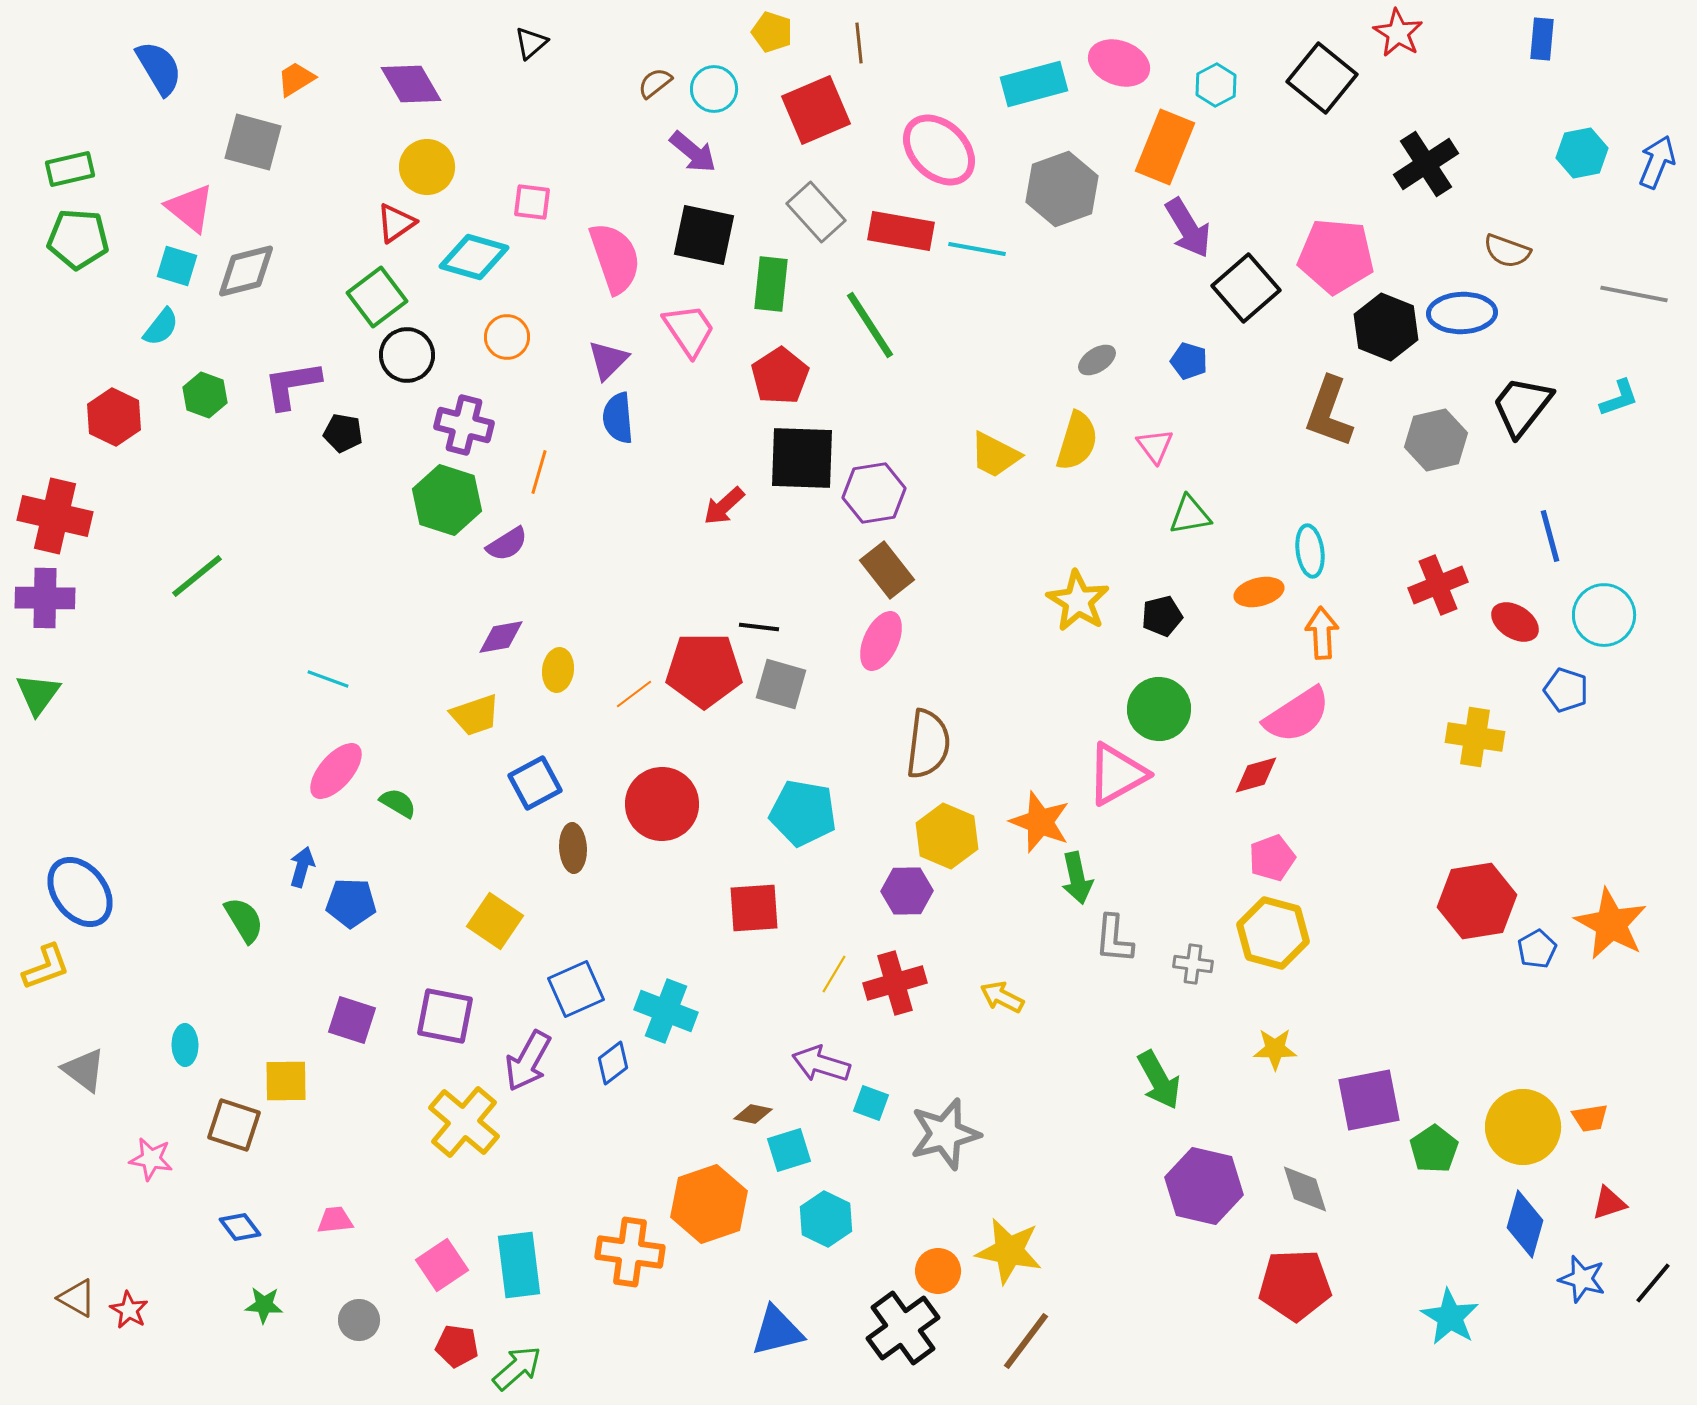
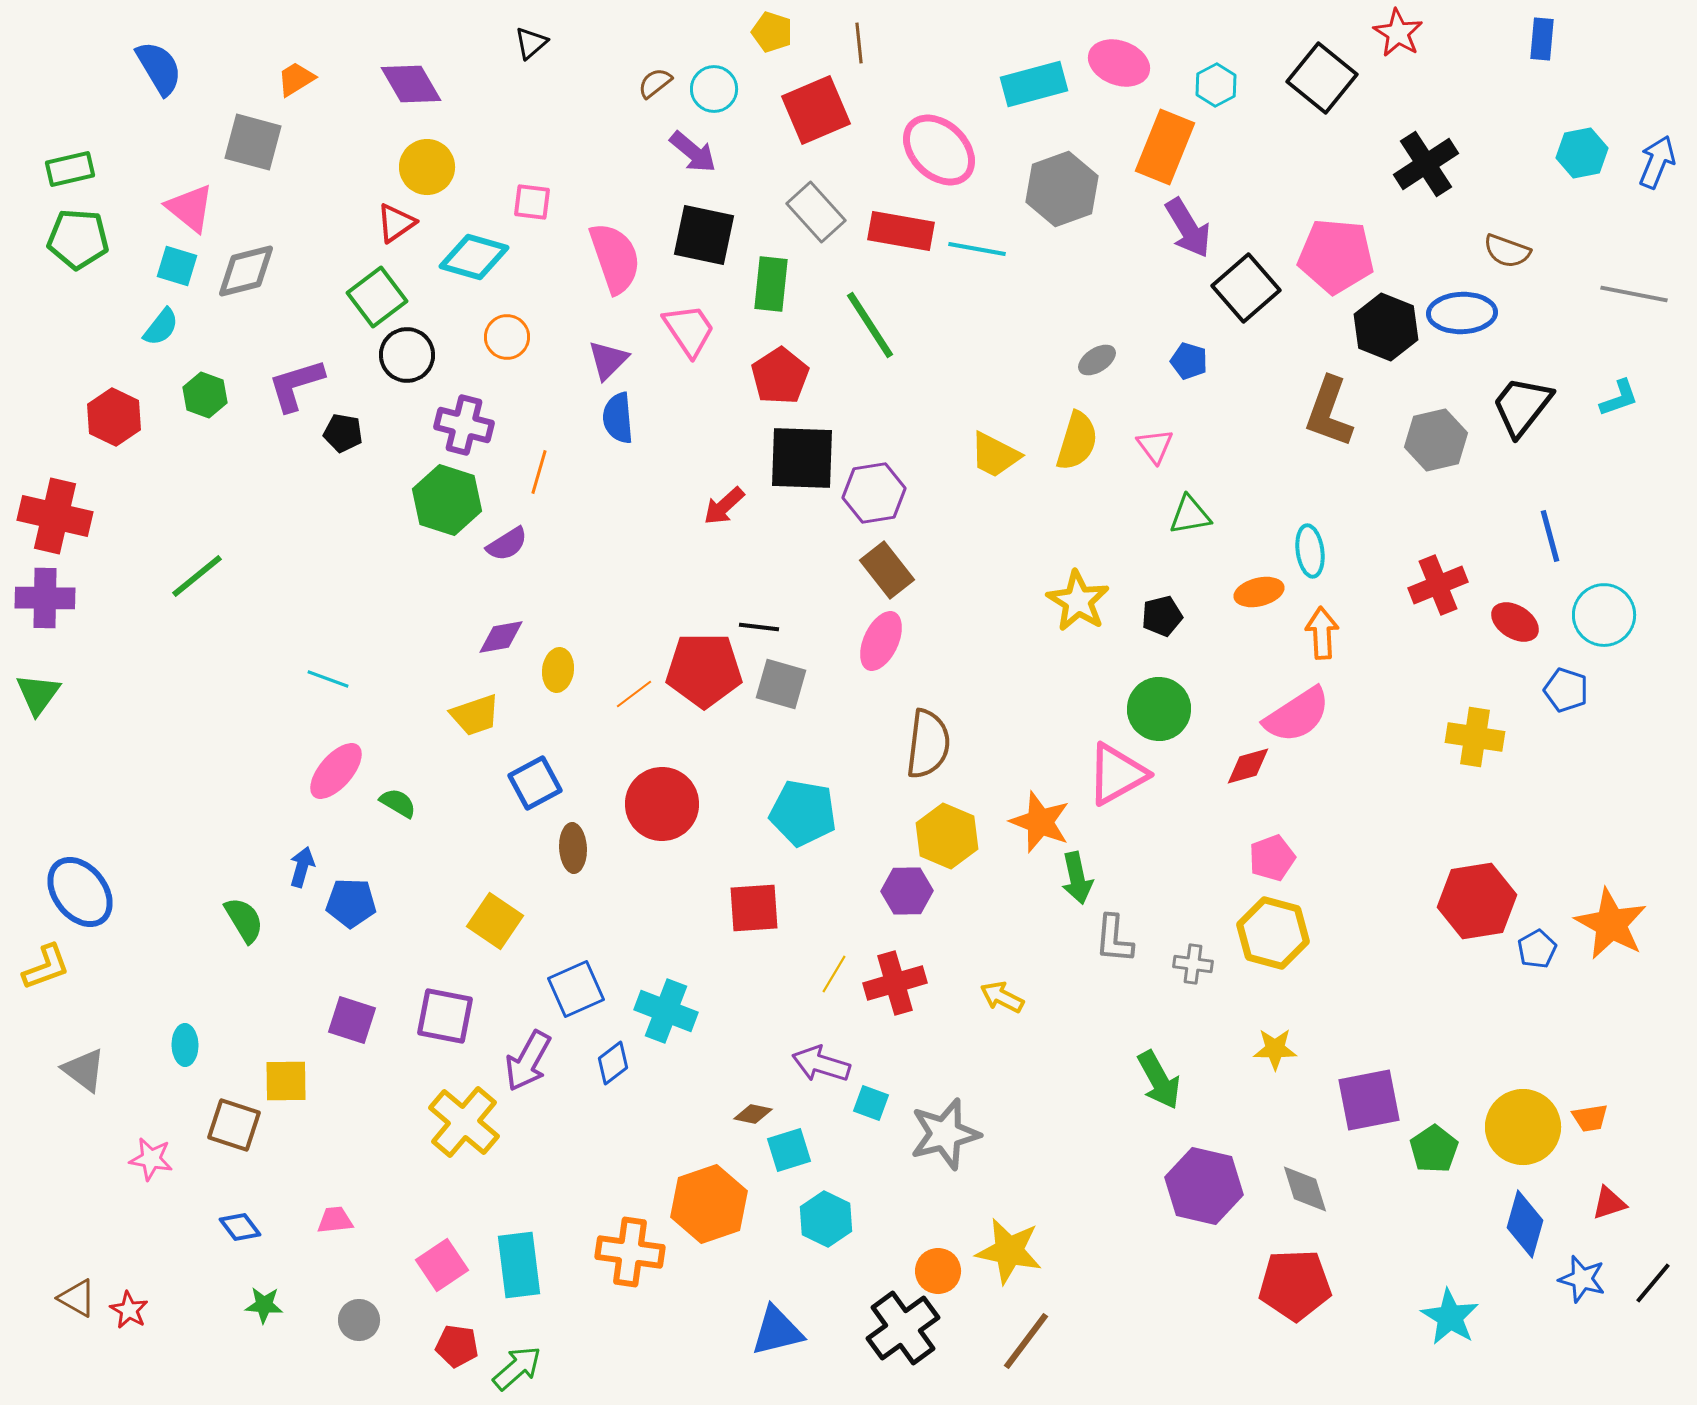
purple L-shape at (292, 385): moved 4 px right; rotated 8 degrees counterclockwise
red diamond at (1256, 775): moved 8 px left, 9 px up
